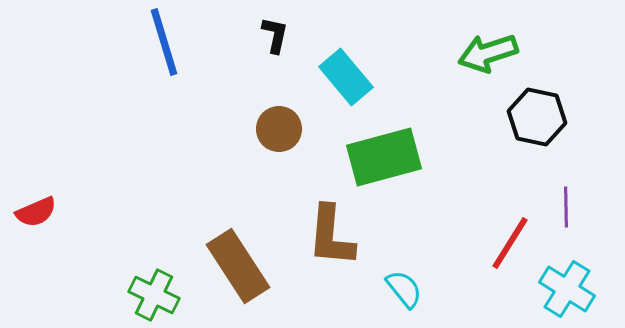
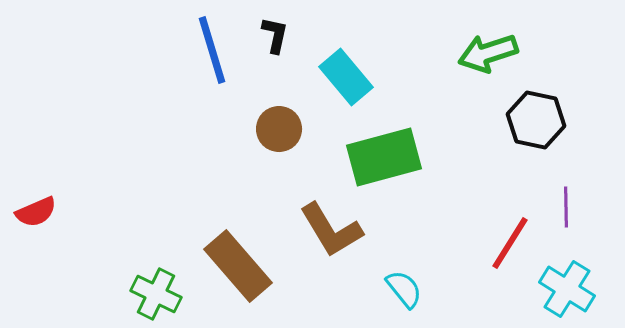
blue line: moved 48 px right, 8 px down
black hexagon: moved 1 px left, 3 px down
brown L-shape: moved 6 px up; rotated 36 degrees counterclockwise
brown rectangle: rotated 8 degrees counterclockwise
green cross: moved 2 px right, 1 px up
